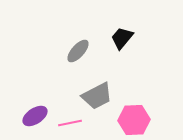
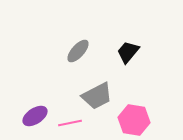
black trapezoid: moved 6 px right, 14 px down
pink hexagon: rotated 12 degrees clockwise
